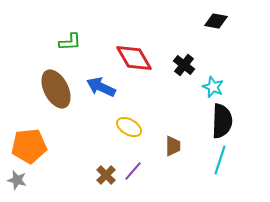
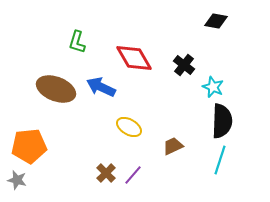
green L-shape: moved 7 px right; rotated 110 degrees clockwise
brown ellipse: rotated 42 degrees counterclockwise
brown trapezoid: rotated 115 degrees counterclockwise
purple line: moved 4 px down
brown cross: moved 2 px up
